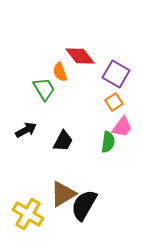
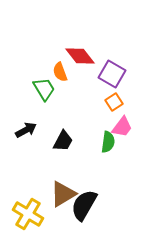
purple square: moved 4 px left
